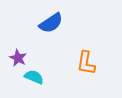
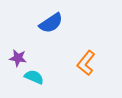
purple star: rotated 18 degrees counterclockwise
orange L-shape: rotated 30 degrees clockwise
